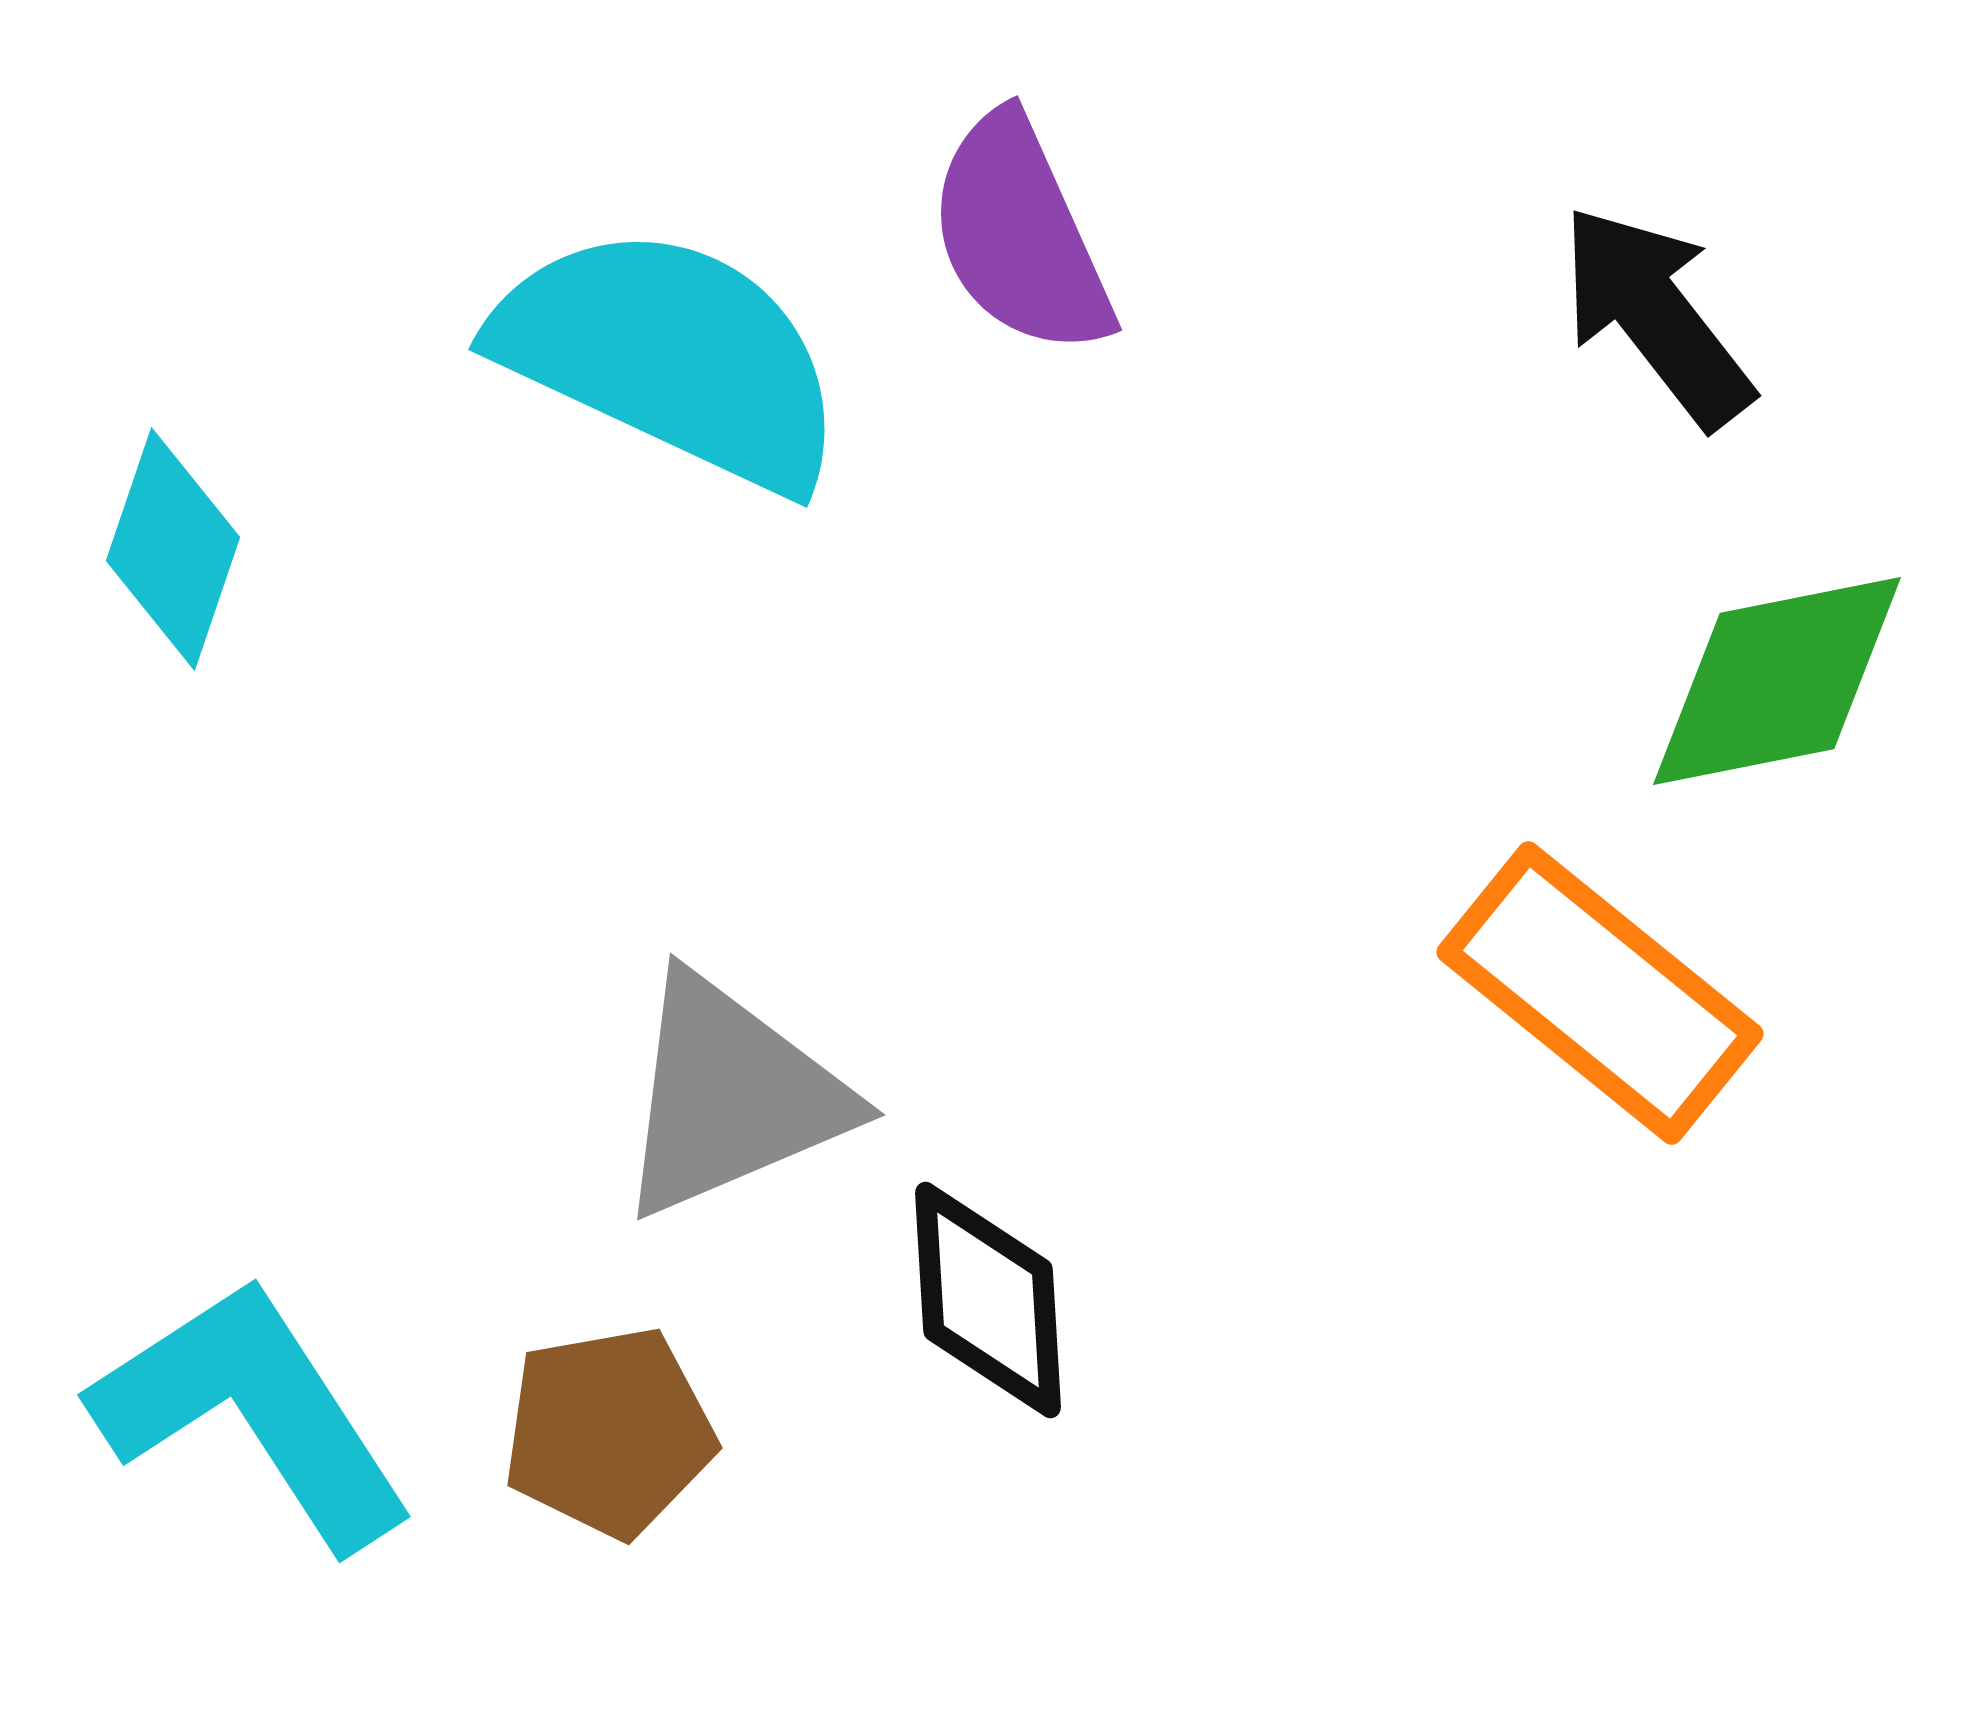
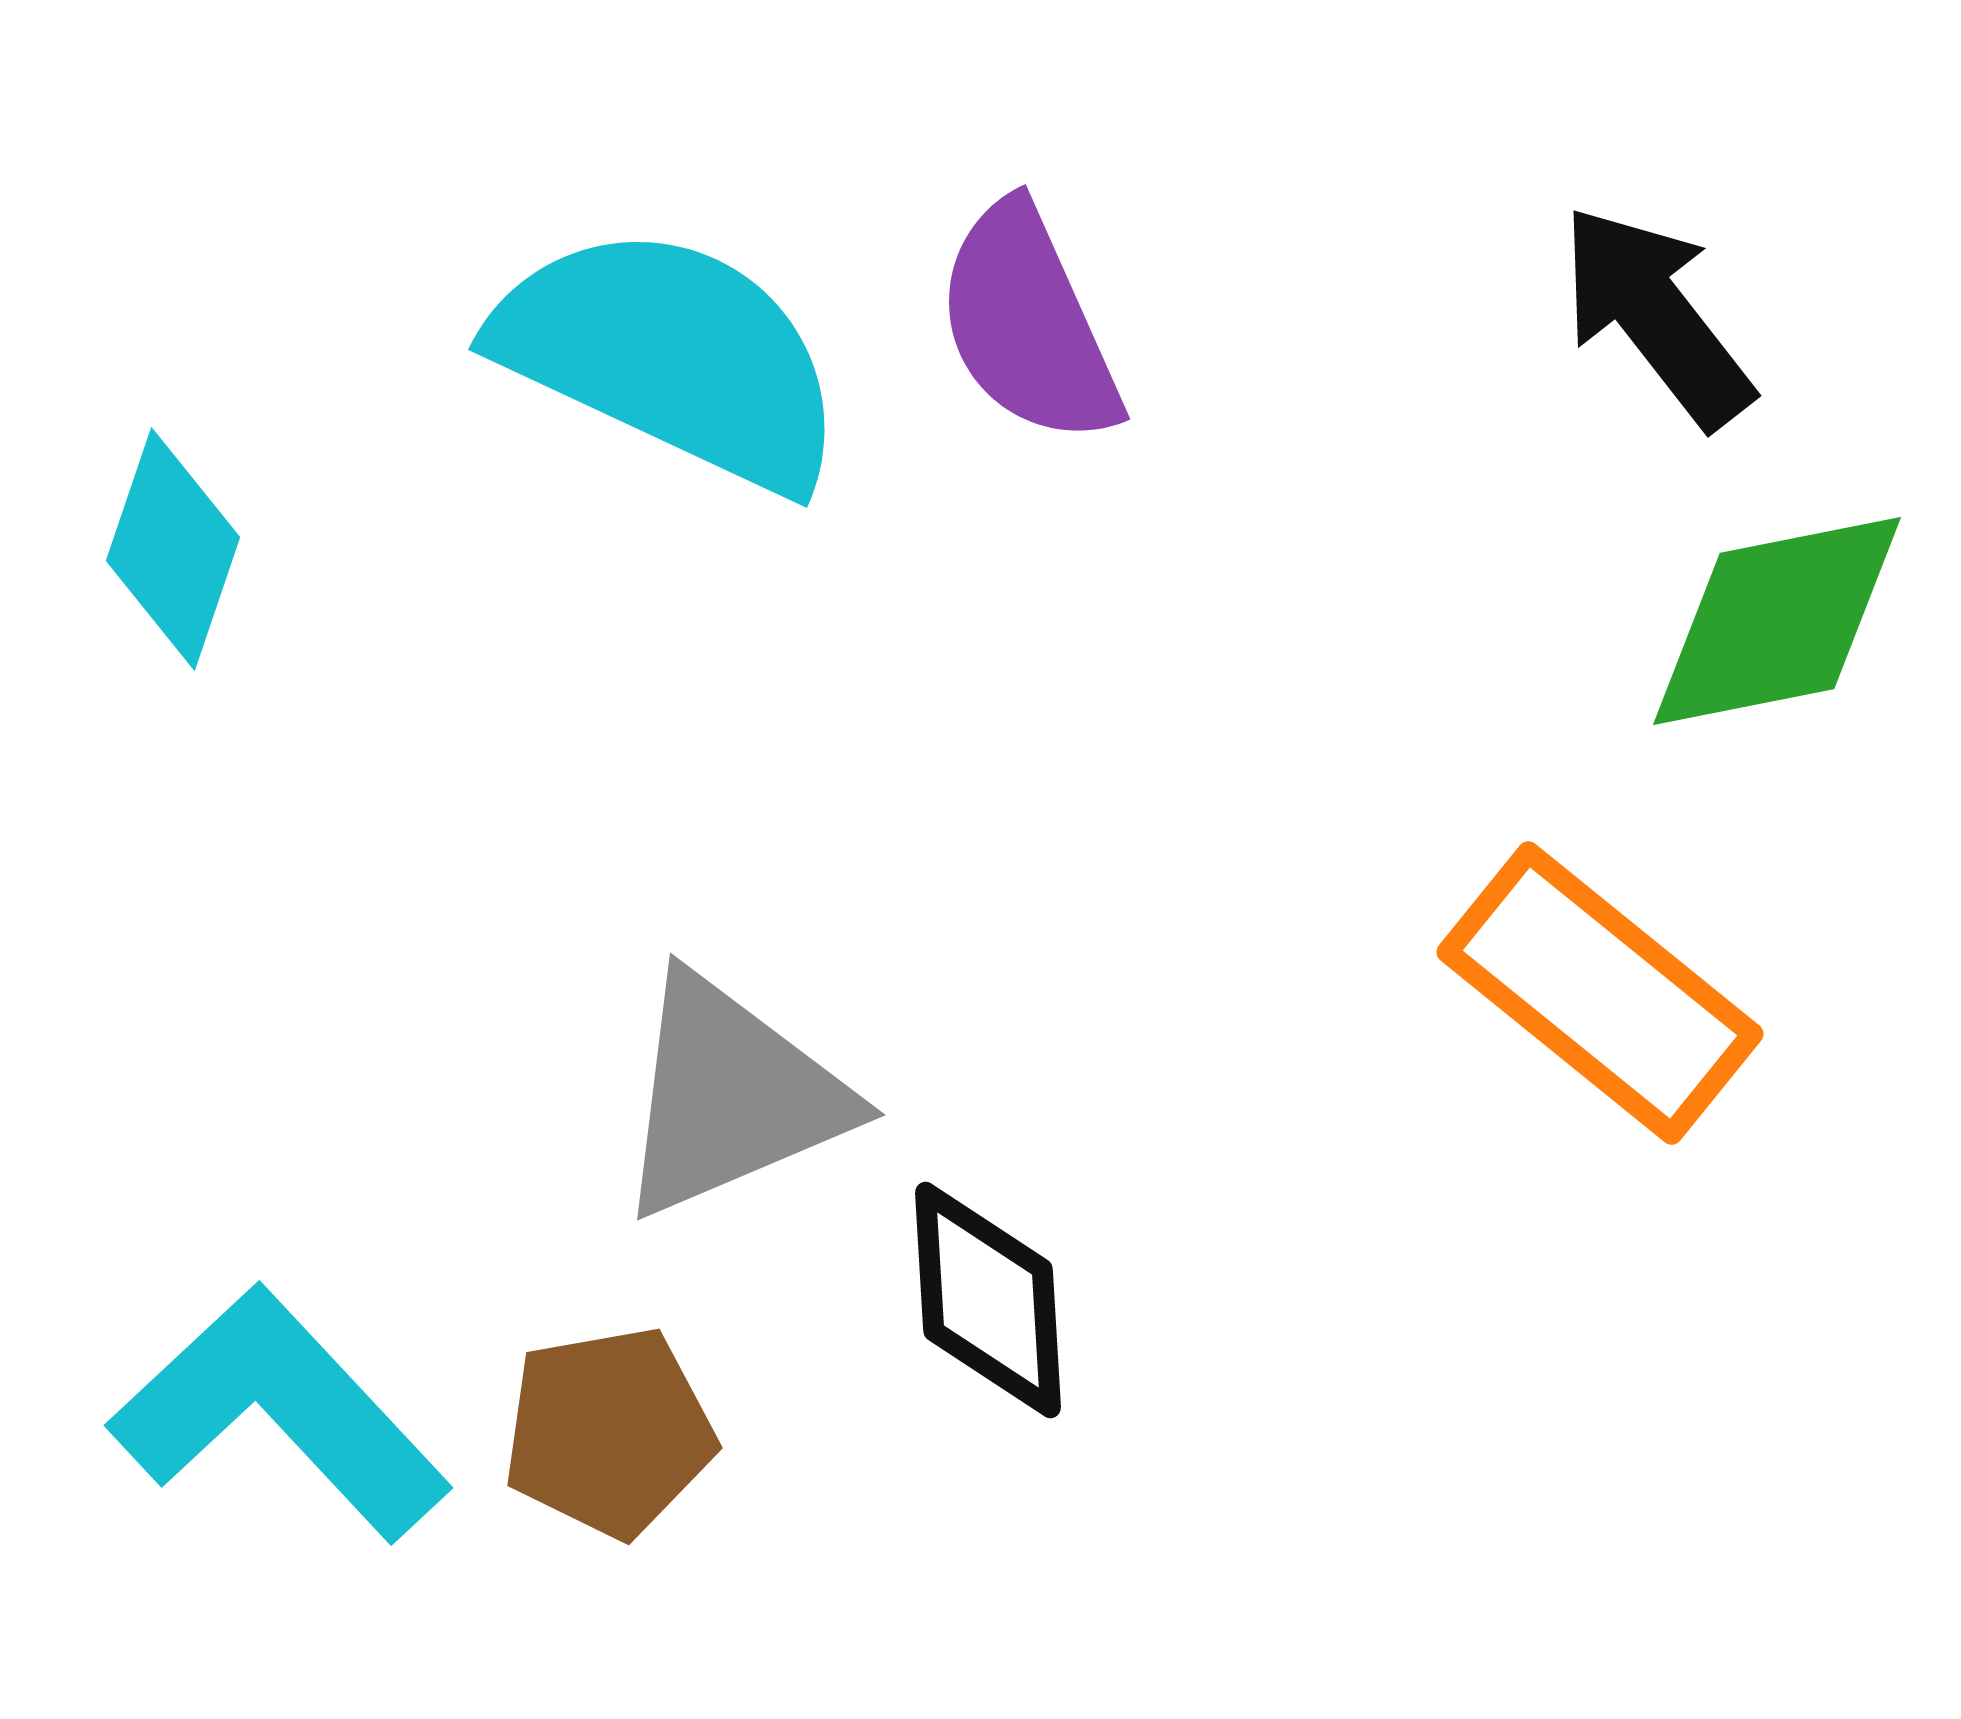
purple semicircle: moved 8 px right, 89 px down
green diamond: moved 60 px up
cyan L-shape: moved 27 px right; rotated 10 degrees counterclockwise
